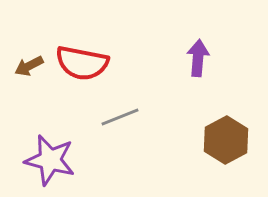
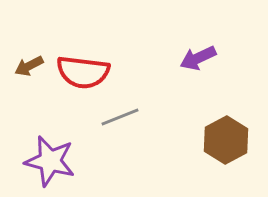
purple arrow: rotated 120 degrees counterclockwise
red semicircle: moved 1 px right, 9 px down; rotated 4 degrees counterclockwise
purple star: moved 1 px down
